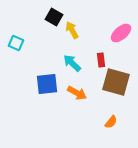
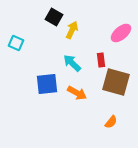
yellow arrow: rotated 54 degrees clockwise
